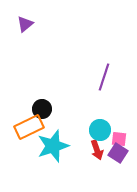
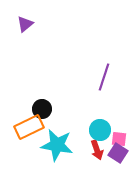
cyan star: moved 4 px right, 1 px up; rotated 28 degrees clockwise
